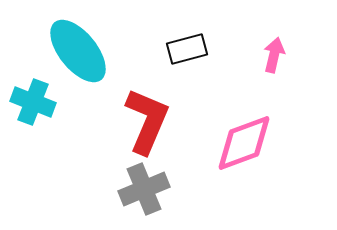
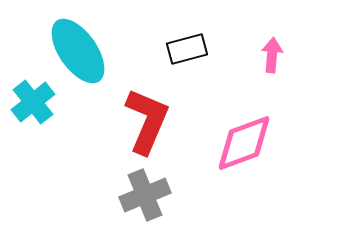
cyan ellipse: rotated 4 degrees clockwise
pink arrow: moved 2 px left; rotated 8 degrees counterclockwise
cyan cross: rotated 30 degrees clockwise
gray cross: moved 1 px right, 6 px down
